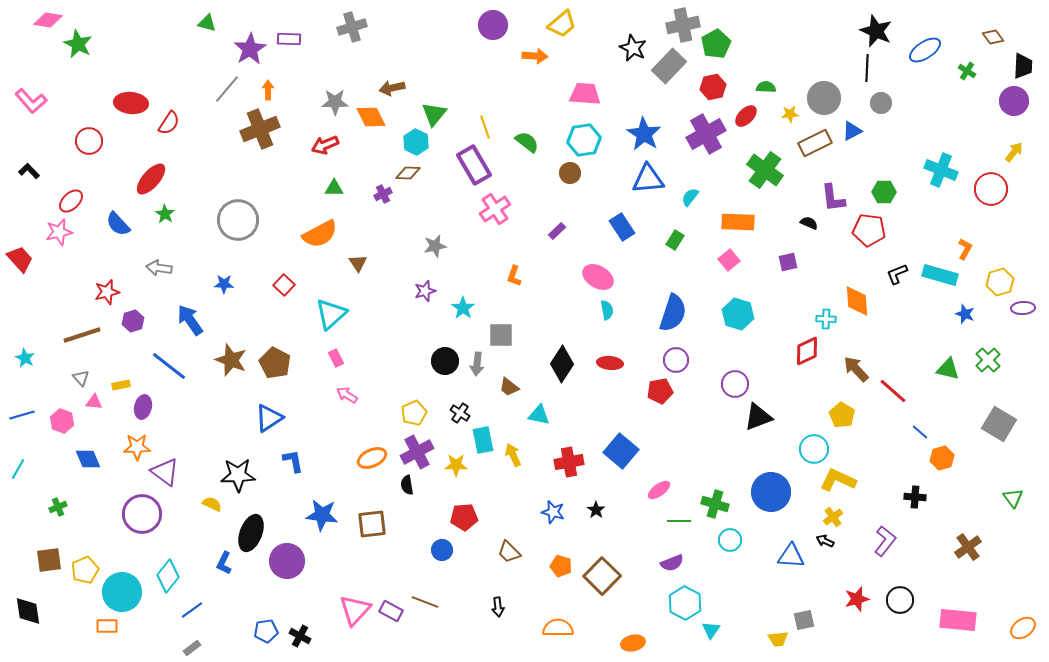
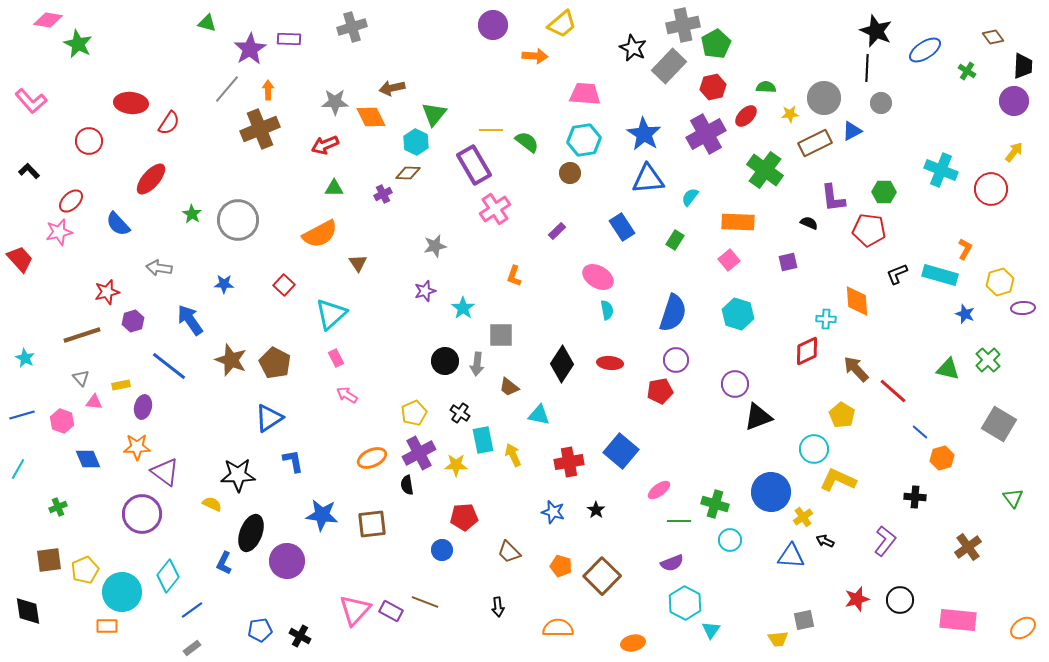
yellow line at (485, 127): moved 6 px right, 3 px down; rotated 70 degrees counterclockwise
green star at (165, 214): moved 27 px right
purple cross at (417, 452): moved 2 px right, 1 px down
yellow cross at (833, 517): moved 30 px left
blue pentagon at (266, 631): moved 6 px left, 1 px up
